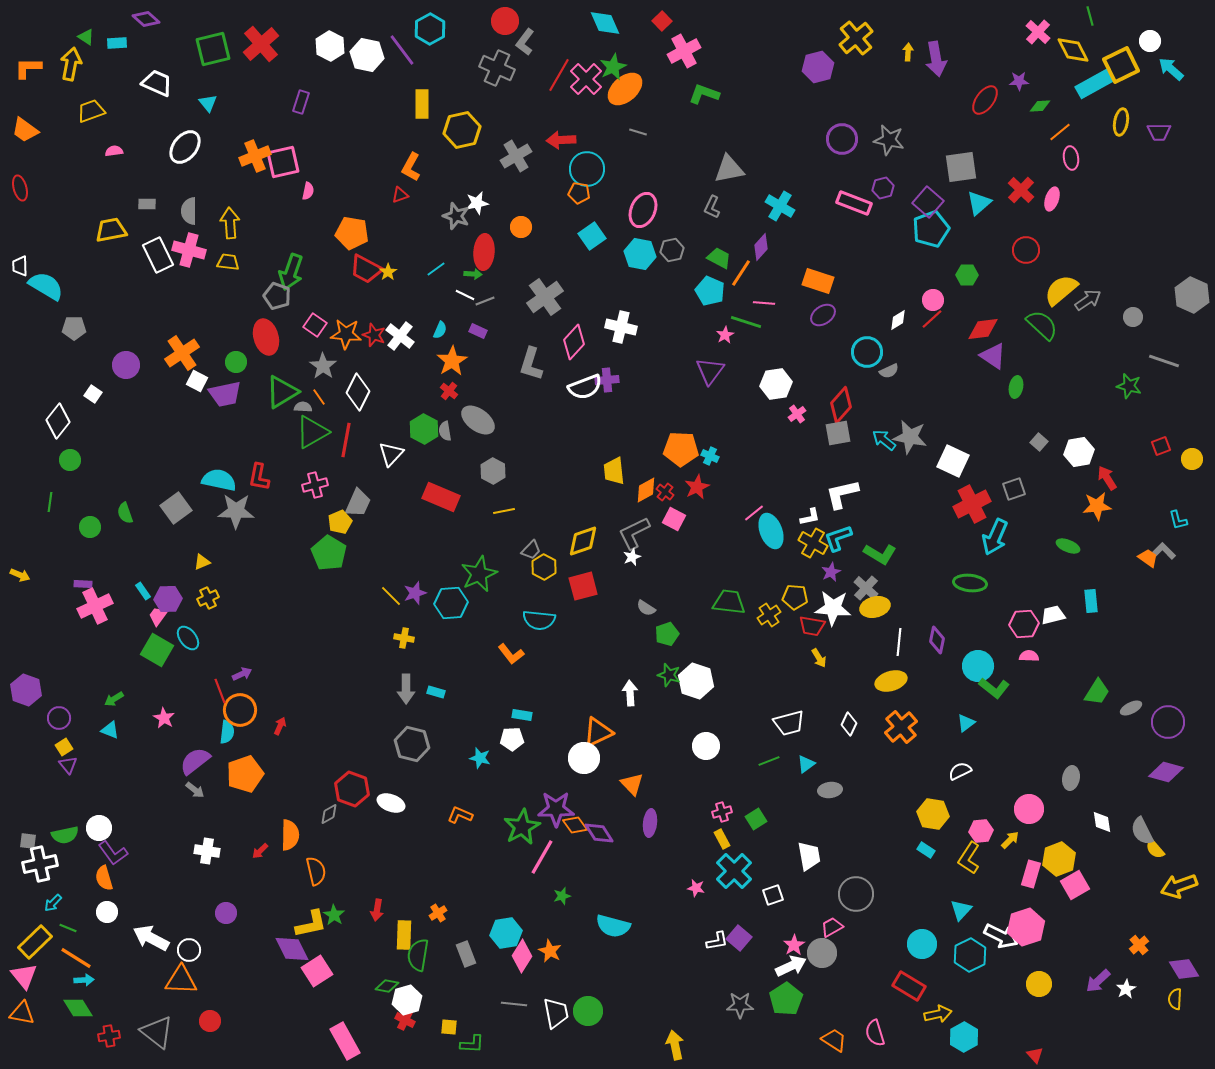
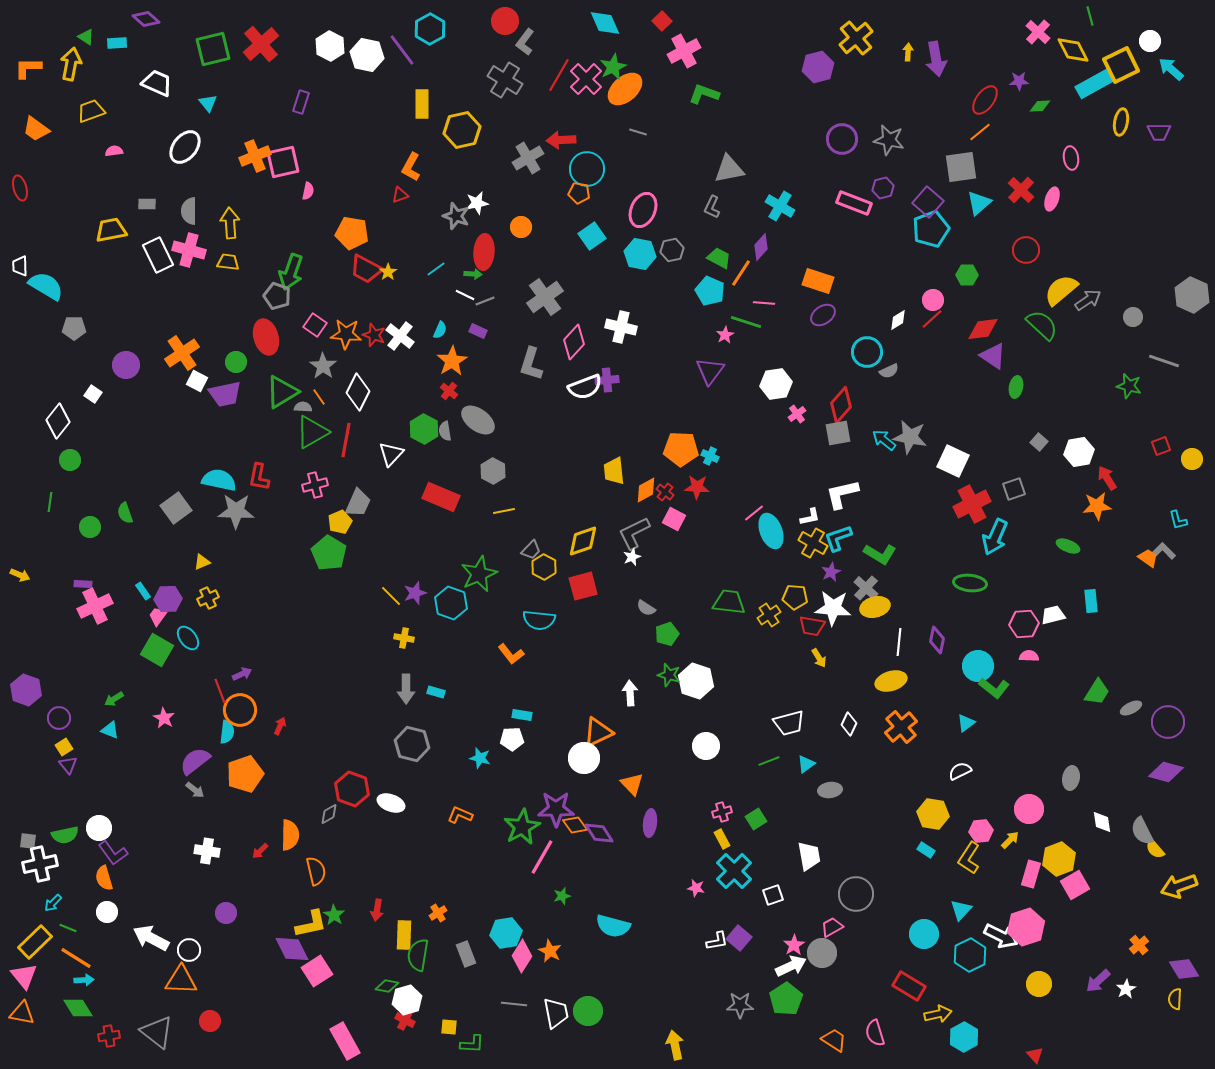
gray cross at (497, 68): moved 8 px right, 12 px down; rotated 8 degrees clockwise
orange trapezoid at (25, 130): moved 11 px right, 1 px up
orange line at (1060, 132): moved 80 px left
gray cross at (516, 156): moved 12 px right, 2 px down
red star at (697, 487): rotated 30 degrees clockwise
cyan hexagon at (451, 603): rotated 24 degrees clockwise
cyan circle at (922, 944): moved 2 px right, 10 px up
